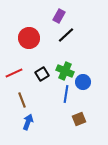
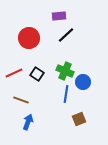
purple rectangle: rotated 56 degrees clockwise
black square: moved 5 px left; rotated 24 degrees counterclockwise
brown line: moved 1 px left; rotated 49 degrees counterclockwise
